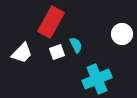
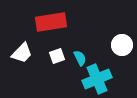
red rectangle: rotated 52 degrees clockwise
white circle: moved 11 px down
cyan semicircle: moved 4 px right, 13 px down
white square: moved 4 px down
